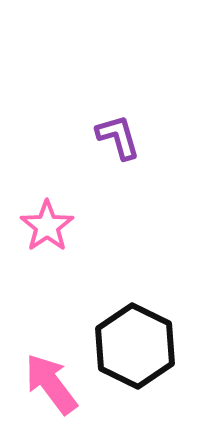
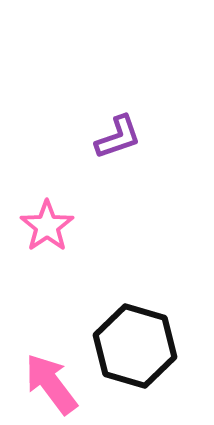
purple L-shape: rotated 87 degrees clockwise
black hexagon: rotated 10 degrees counterclockwise
